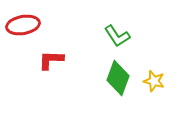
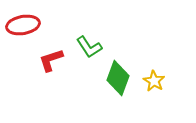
green L-shape: moved 28 px left, 11 px down
red L-shape: rotated 20 degrees counterclockwise
yellow star: rotated 15 degrees clockwise
